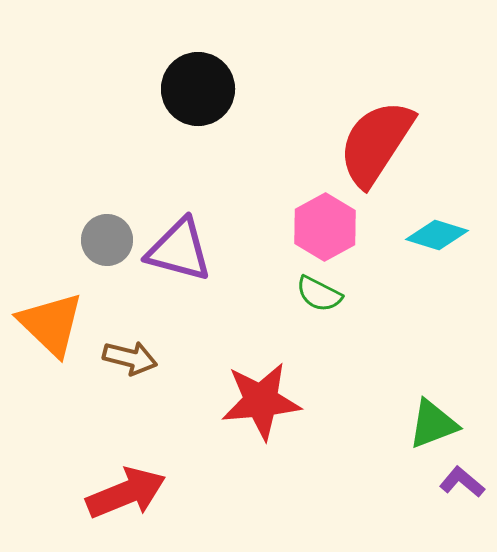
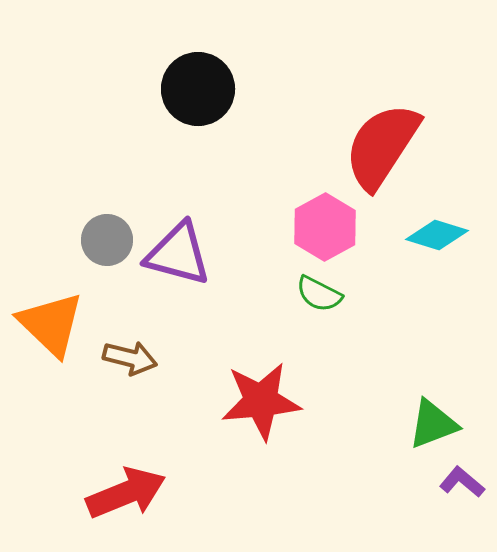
red semicircle: moved 6 px right, 3 px down
purple triangle: moved 1 px left, 4 px down
